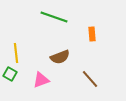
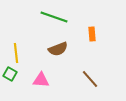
brown semicircle: moved 2 px left, 8 px up
pink triangle: rotated 24 degrees clockwise
